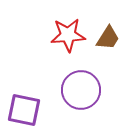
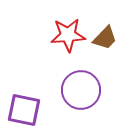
brown trapezoid: moved 3 px left; rotated 12 degrees clockwise
